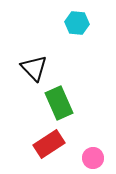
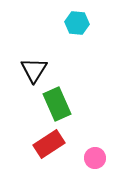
black triangle: moved 2 px down; rotated 16 degrees clockwise
green rectangle: moved 2 px left, 1 px down
pink circle: moved 2 px right
